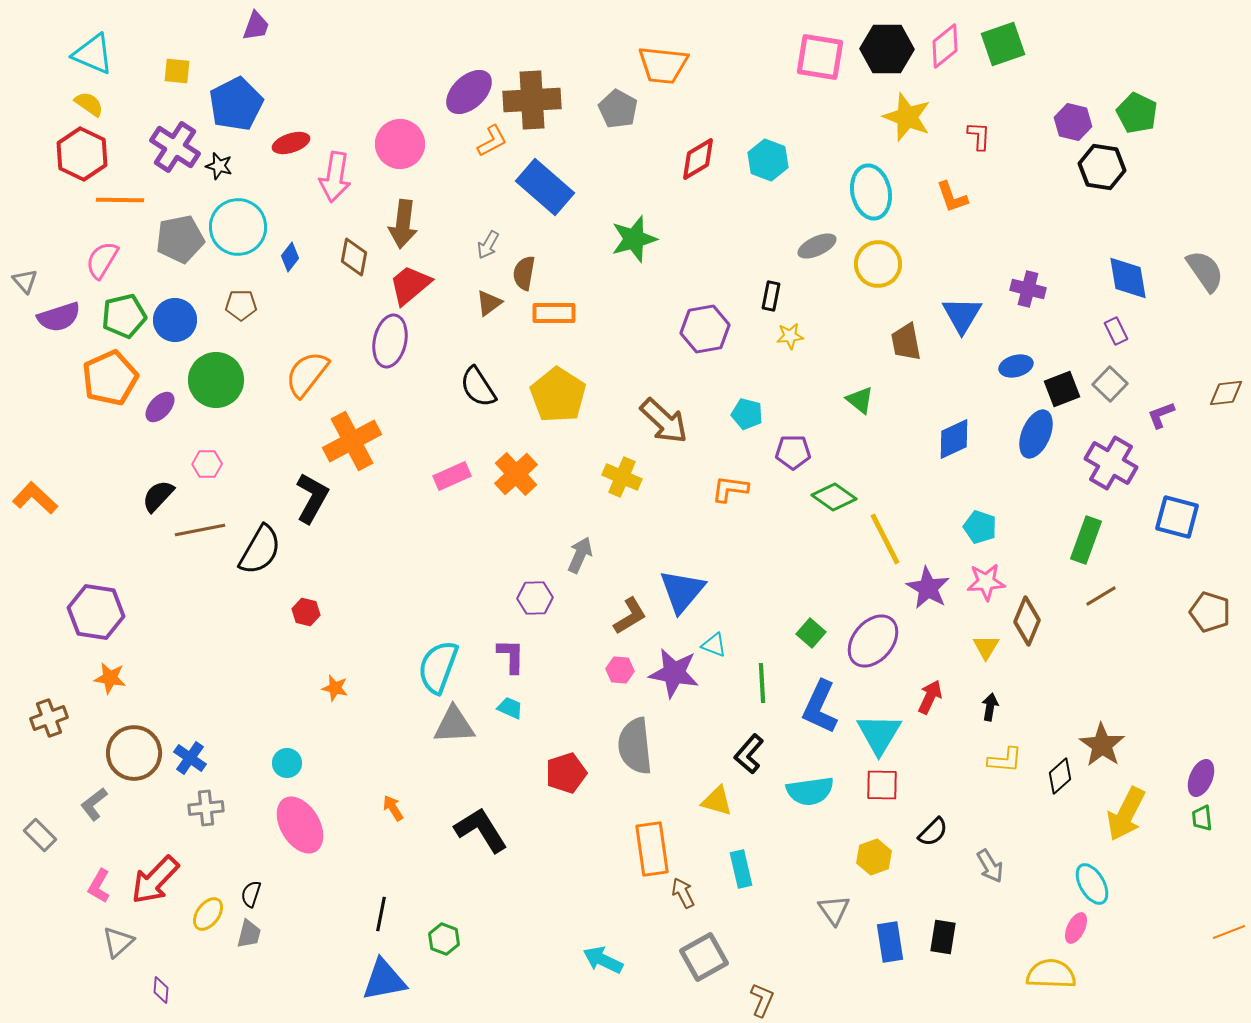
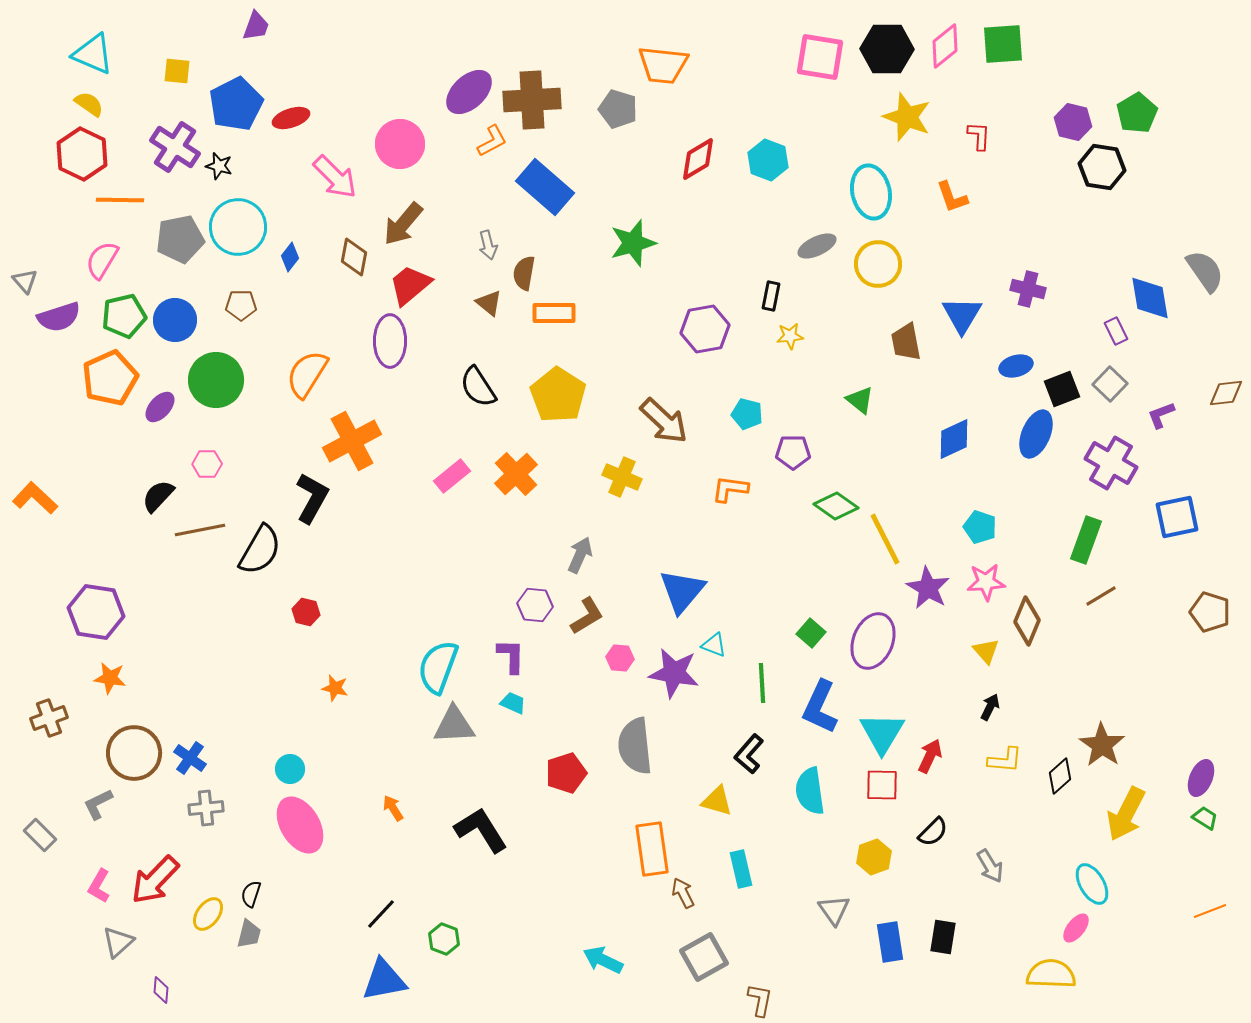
green square at (1003, 44): rotated 15 degrees clockwise
gray pentagon at (618, 109): rotated 12 degrees counterclockwise
green pentagon at (1137, 113): rotated 15 degrees clockwise
red ellipse at (291, 143): moved 25 px up
pink arrow at (335, 177): rotated 54 degrees counterclockwise
brown arrow at (403, 224): rotated 33 degrees clockwise
green star at (634, 239): moved 1 px left, 4 px down
gray arrow at (488, 245): rotated 44 degrees counterclockwise
blue diamond at (1128, 278): moved 22 px right, 20 px down
brown triangle at (489, 303): rotated 44 degrees counterclockwise
purple ellipse at (390, 341): rotated 12 degrees counterclockwise
orange semicircle at (307, 374): rotated 6 degrees counterclockwise
pink rectangle at (452, 476): rotated 15 degrees counterclockwise
green diamond at (834, 497): moved 2 px right, 9 px down
blue square at (1177, 517): rotated 27 degrees counterclockwise
purple hexagon at (535, 598): moved 7 px down; rotated 8 degrees clockwise
brown L-shape at (630, 616): moved 43 px left
purple ellipse at (873, 641): rotated 18 degrees counterclockwise
yellow triangle at (986, 647): moved 4 px down; rotated 12 degrees counterclockwise
pink hexagon at (620, 670): moved 12 px up
red arrow at (930, 697): moved 59 px down
black arrow at (990, 707): rotated 16 degrees clockwise
cyan trapezoid at (510, 708): moved 3 px right, 5 px up
cyan triangle at (879, 734): moved 3 px right, 1 px up
cyan circle at (287, 763): moved 3 px right, 6 px down
cyan semicircle at (810, 791): rotated 90 degrees clockwise
gray L-shape at (94, 804): moved 4 px right; rotated 12 degrees clockwise
green trapezoid at (1202, 818): moved 3 px right; rotated 128 degrees clockwise
black line at (381, 914): rotated 32 degrees clockwise
pink ellipse at (1076, 928): rotated 12 degrees clockwise
orange line at (1229, 932): moved 19 px left, 21 px up
brown L-shape at (762, 1000): moved 2 px left; rotated 12 degrees counterclockwise
